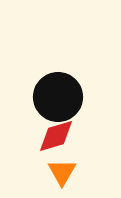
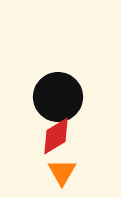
red diamond: rotated 15 degrees counterclockwise
